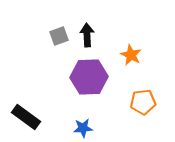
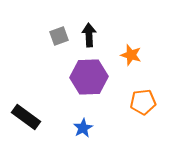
black arrow: moved 2 px right
orange star: rotated 10 degrees counterclockwise
blue star: rotated 24 degrees counterclockwise
